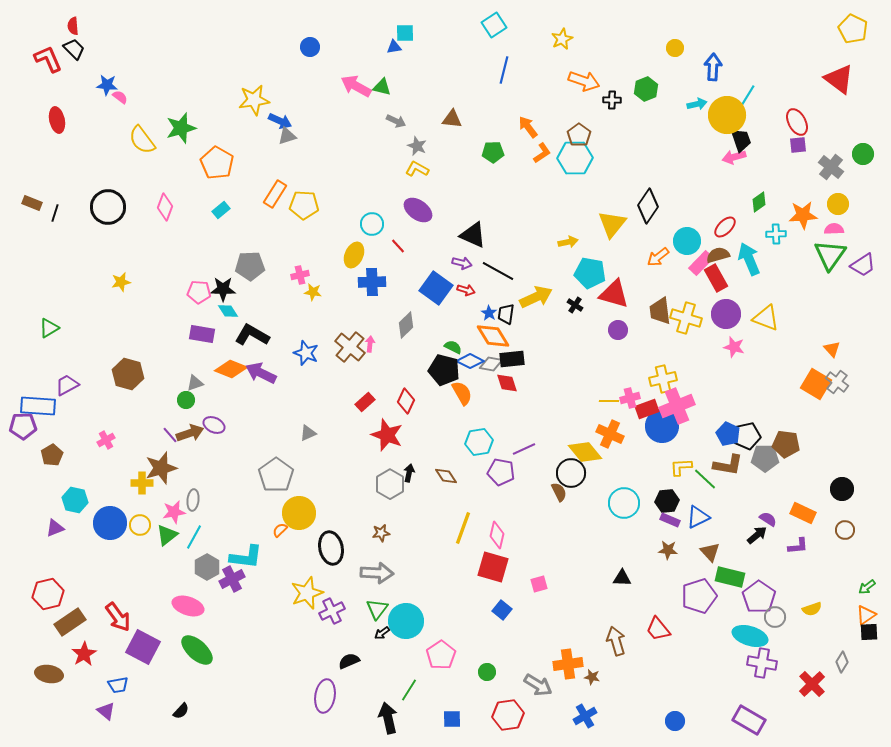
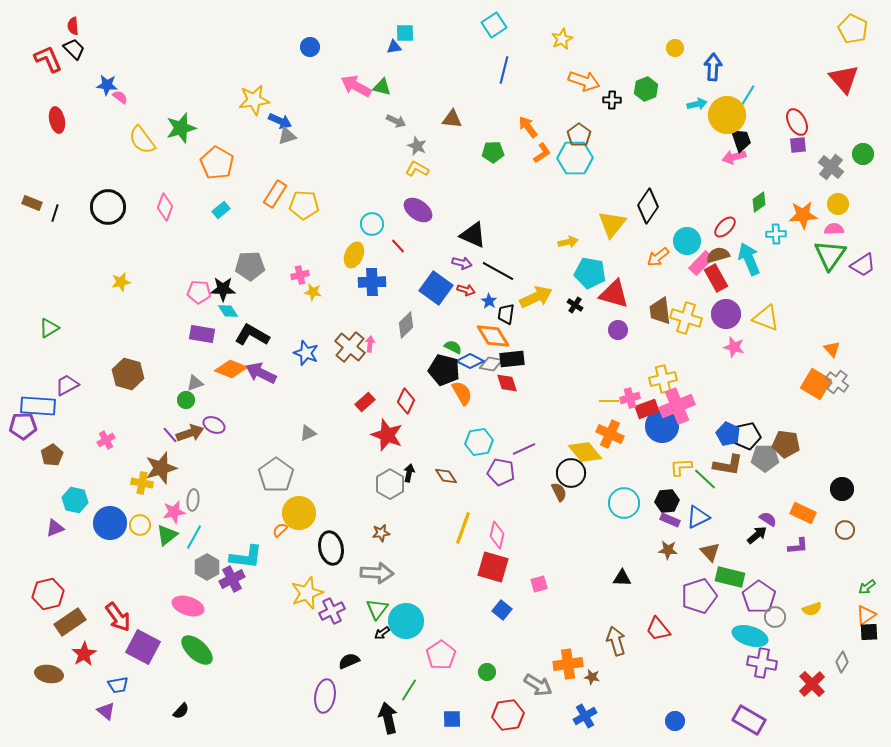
red triangle at (839, 79): moved 5 px right; rotated 12 degrees clockwise
blue star at (489, 313): moved 12 px up
yellow cross at (142, 483): rotated 10 degrees clockwise
